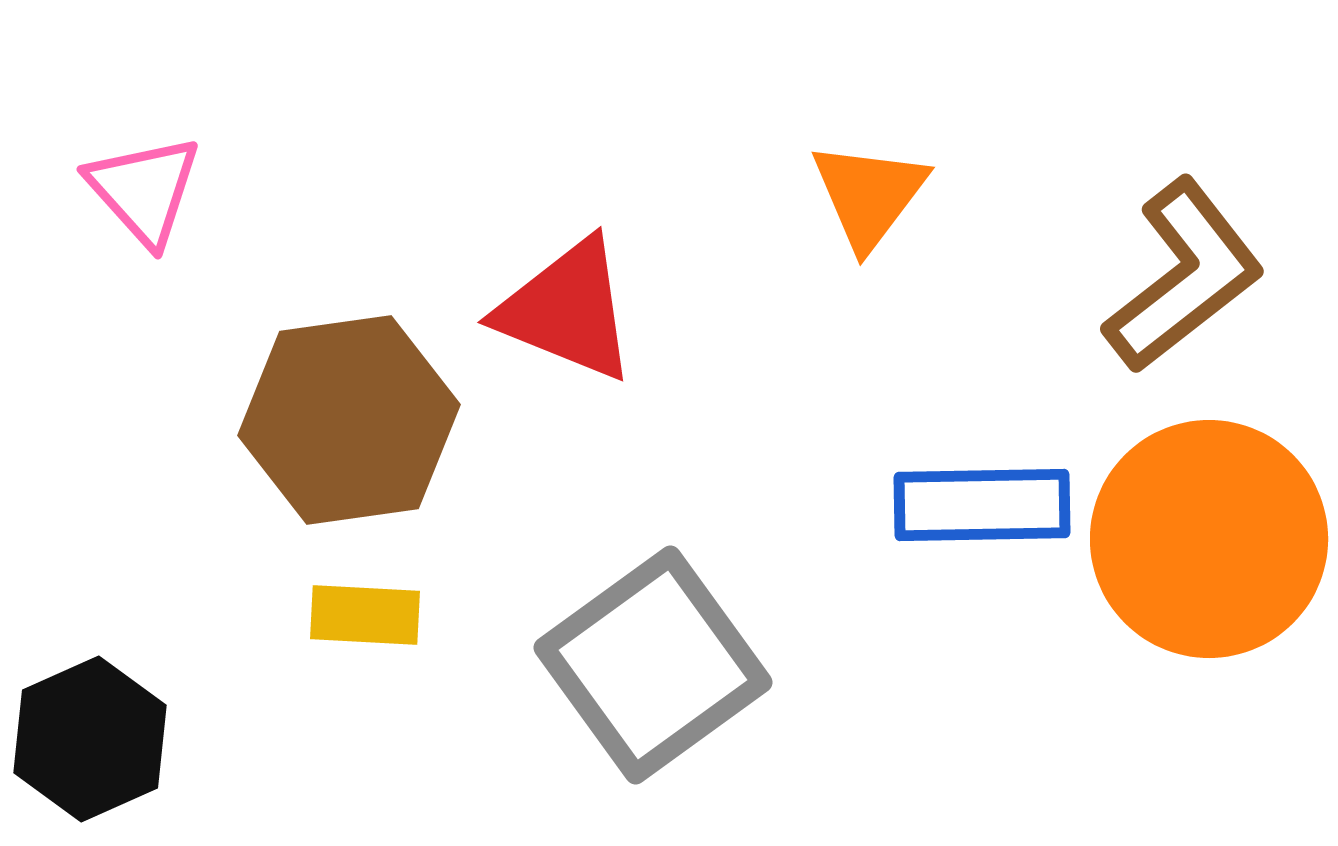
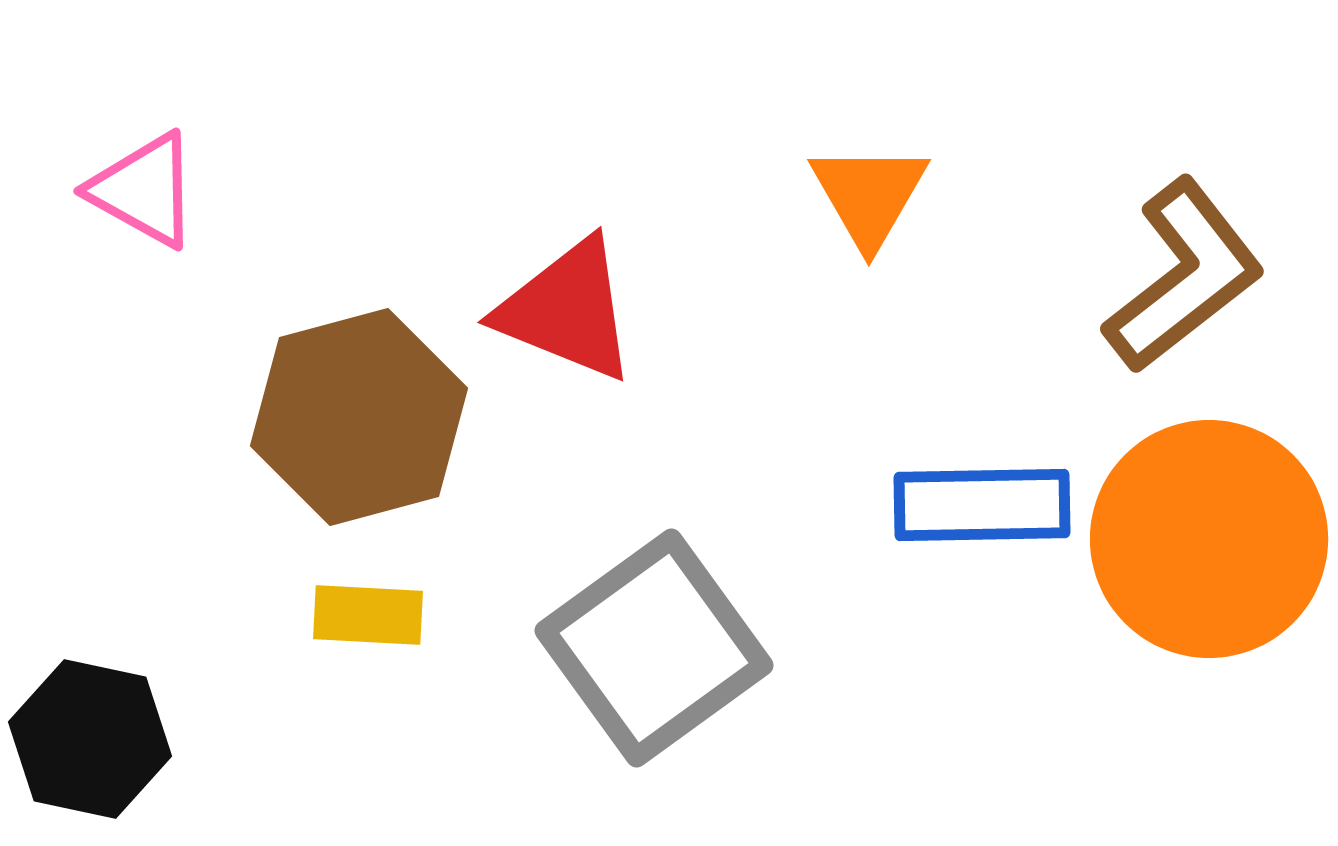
pink triangle: rotated 19 degrees counterclockwise
orange triangle: rotated 7 degrees counterclockwise
brown hexagon: moved 10 px right, 3 px up; rotated 7 degrees counterclockwise
yellow rectangle: moved 3 px right
gray square: moved 1 px right, 17 px up
black hexagon: rotated 24 degrees counterclockwise
